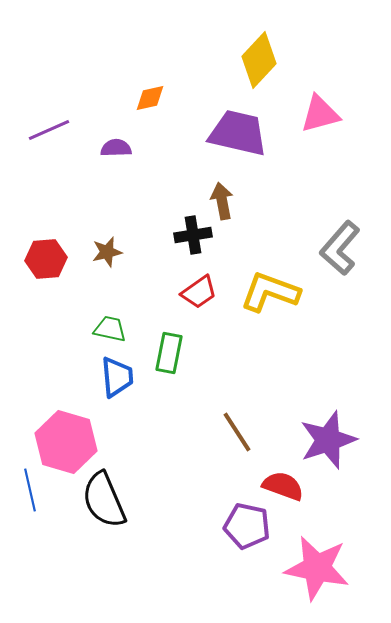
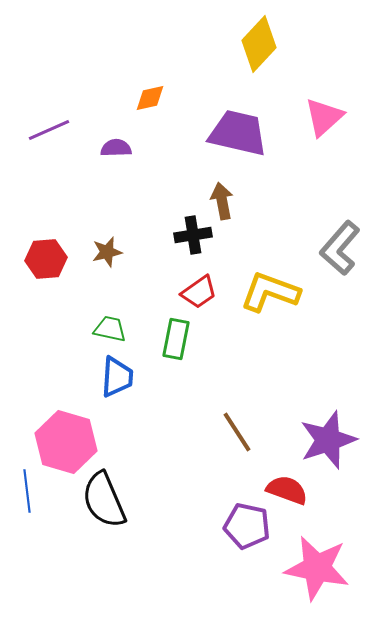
yellow diamond: moved 16 px up
pink triangle: moved 4 px right, 3 px down; rotated 27 degrees counterclockwise
green rectangle: moved 7 px right, 14 px up
blue trapezoid: rotated 9 degrees clockwise
red semicircle: moved 4 px right, 4 px down
blue line: moved 3 px left, 1 px down; rotated 6 degrees clockwise
